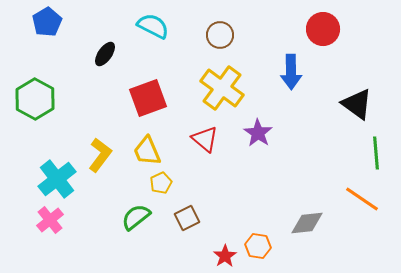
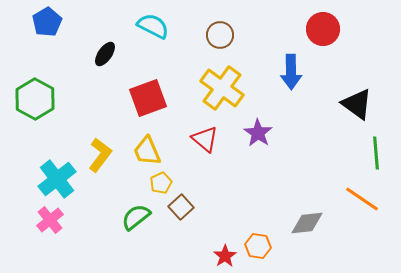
brown square: moved 6 px left, 11 px up; rotated 15 degrees counterclockwise
